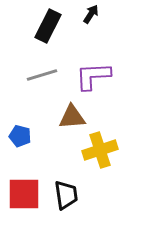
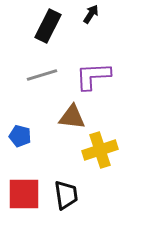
brown triangle: rotated 12 degrees clockwise
